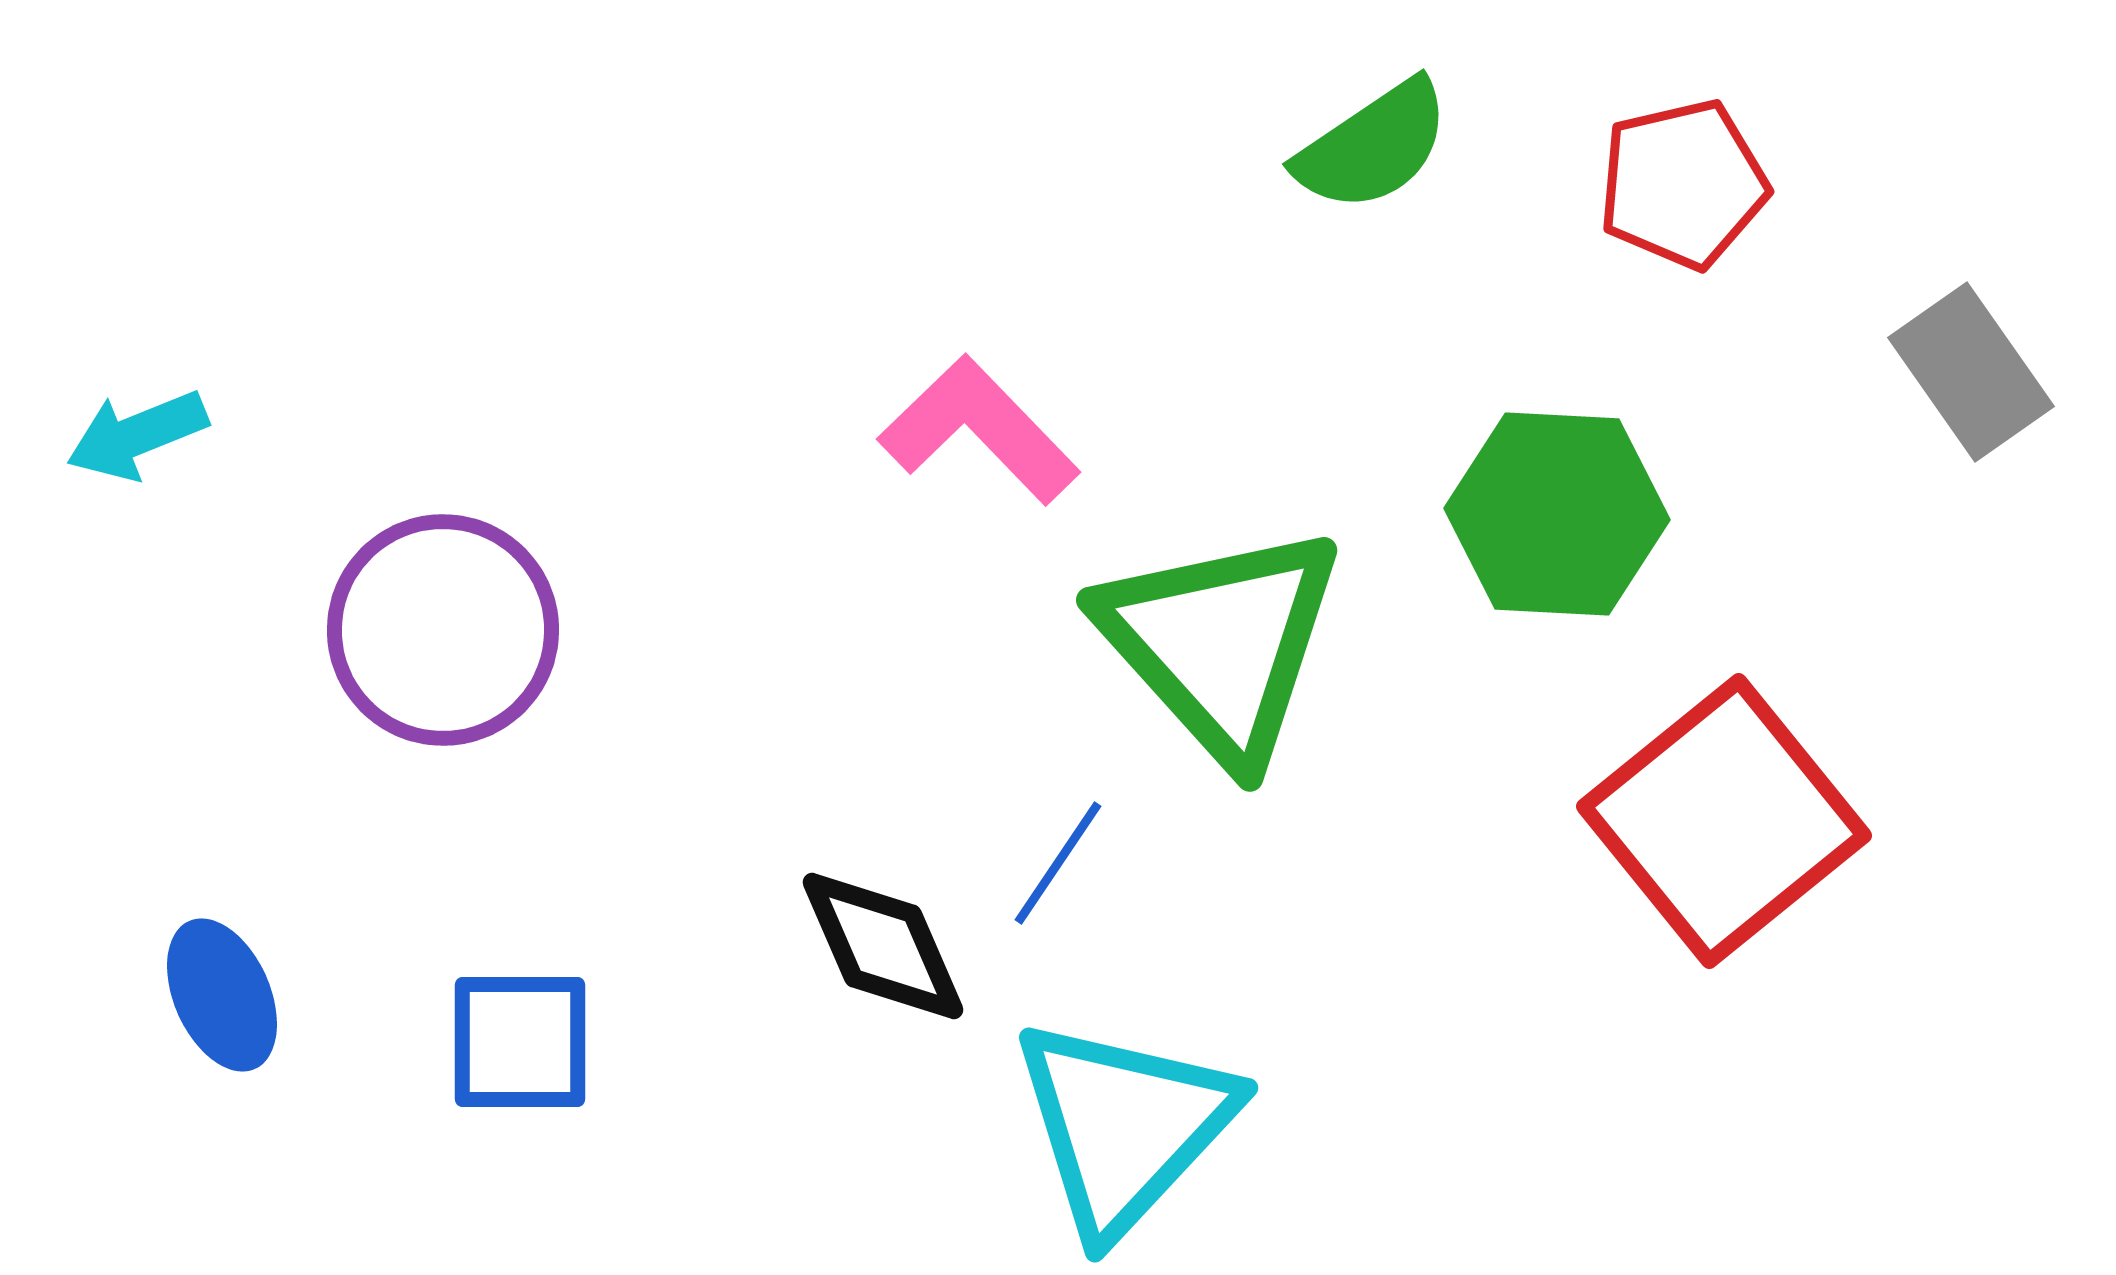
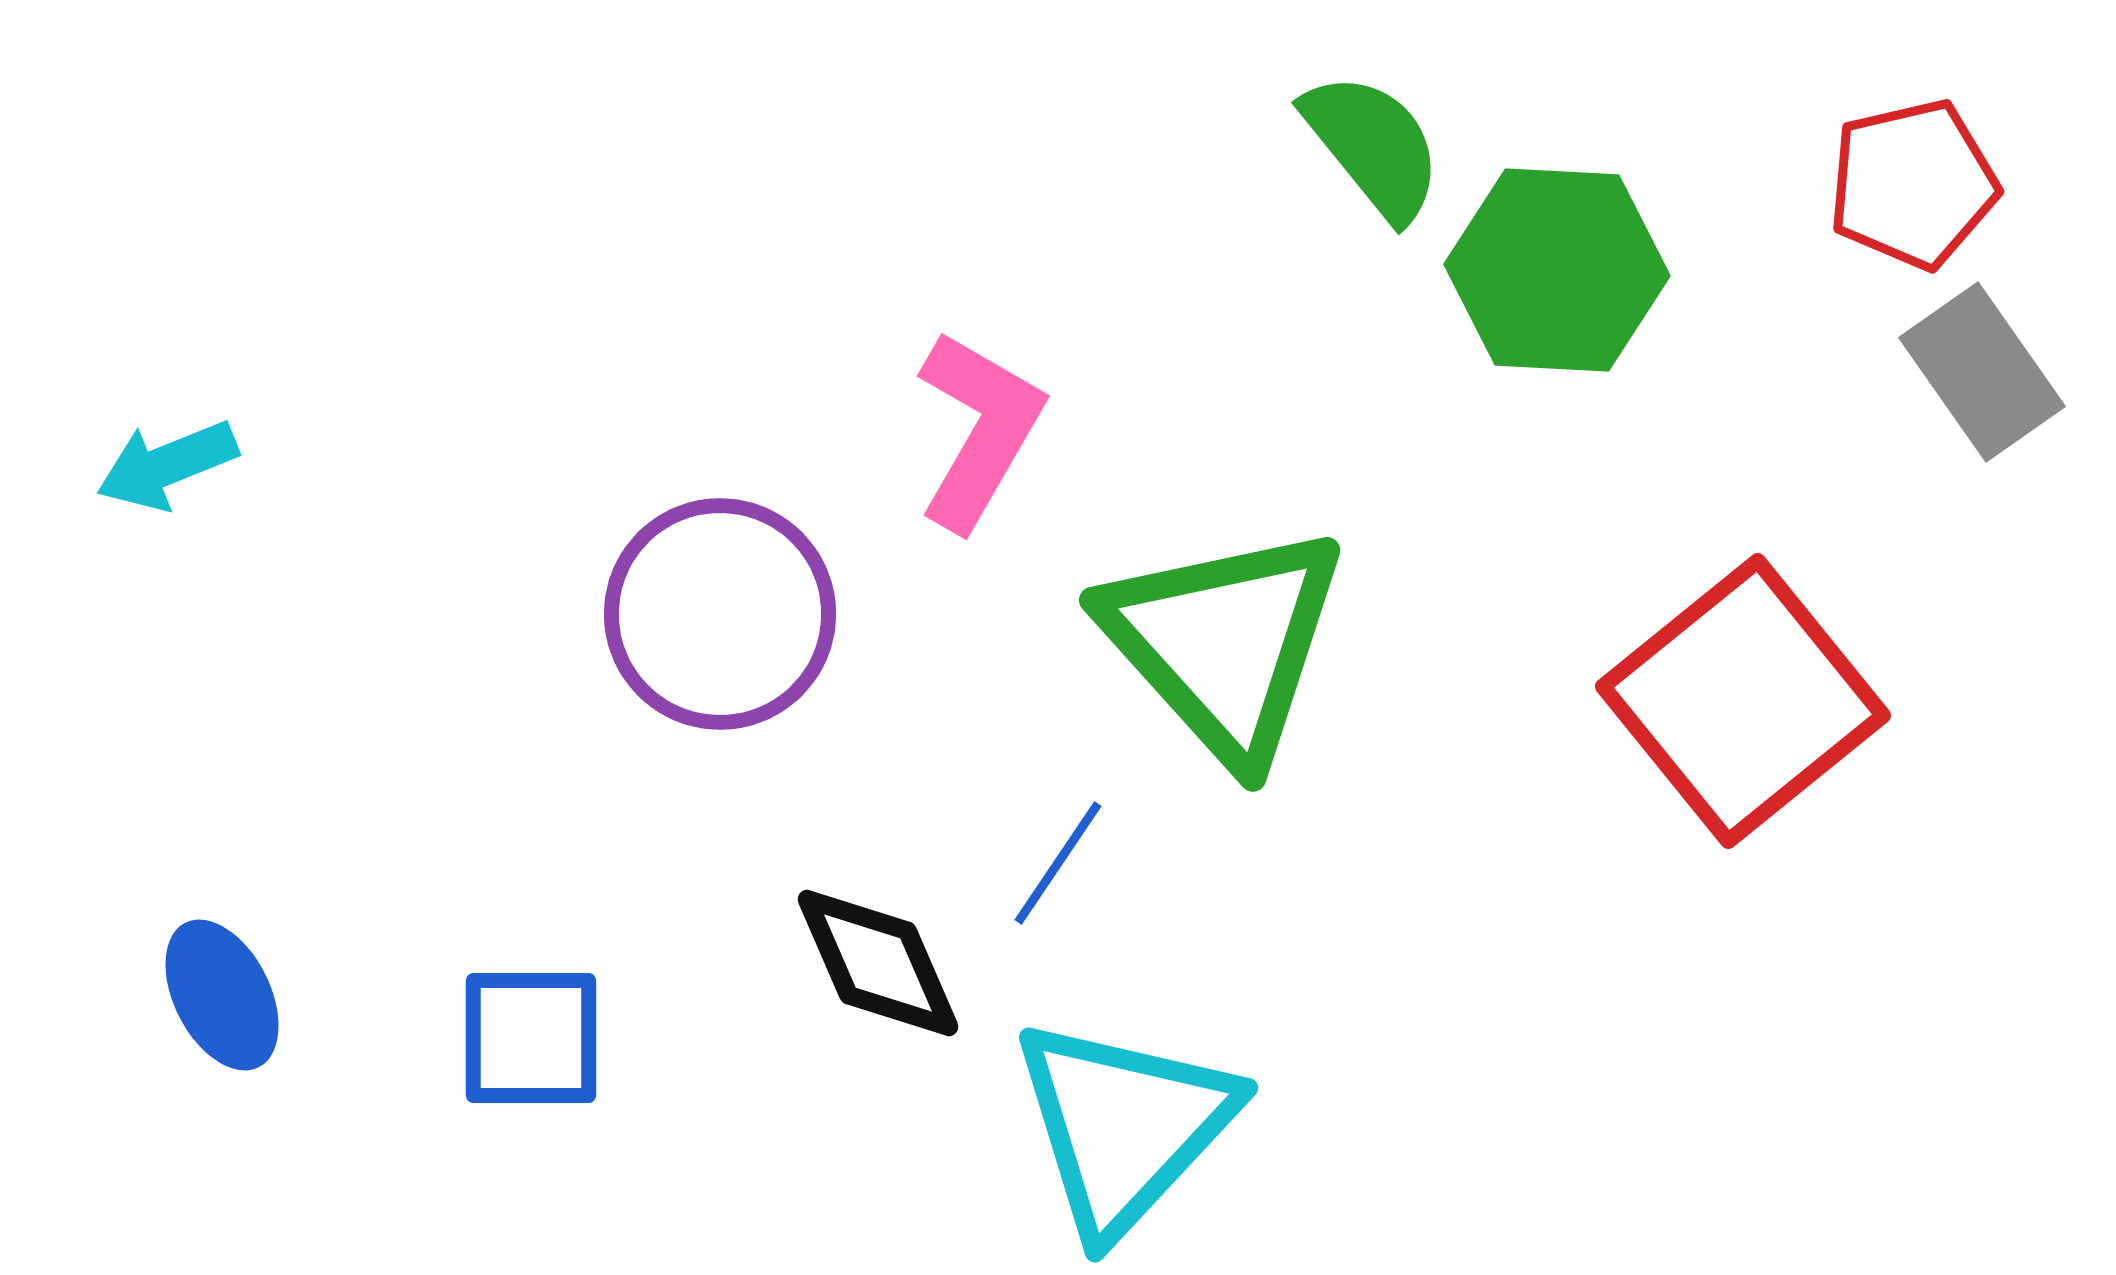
green semicircle: rotated 95 degrees counterclockwise
red pentagon: moved 230 px right
gray rectangle: moved 11 px right
pink L-shape: rotated 74 degrees clockwise
cyan arrow: moved 30 px right, 30 px down
green hexagon: moved 244 px up
purple circle: moved 277 px right, 16 px up
green triangle: moved 3 px right
red square: moved 19 px right, 120 px up
black diamond: moved 5 px left, 17 px down
blue ellipse: rotated 3 degrees counterclockwise
blue square: moved 11 px right, 4 px up
